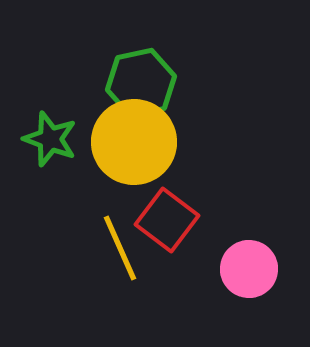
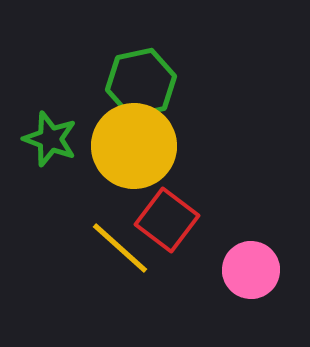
yellow circle: moved 4 px down
yellow line: rotated 24 degrees counterclockwise
pink circle: moved 2 px right, 1 px down
